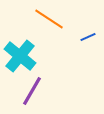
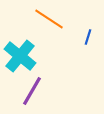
blue line: rotated 49 degrees counterclockwise
